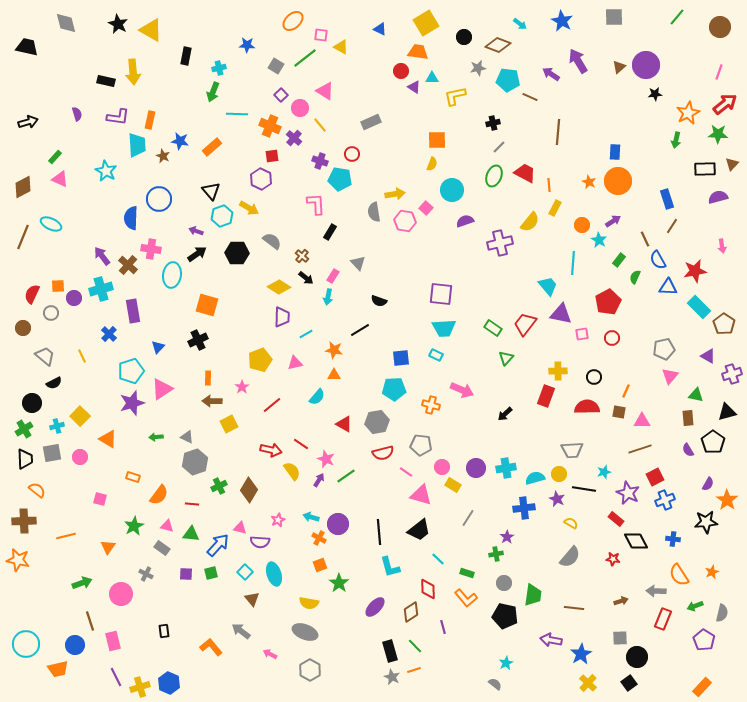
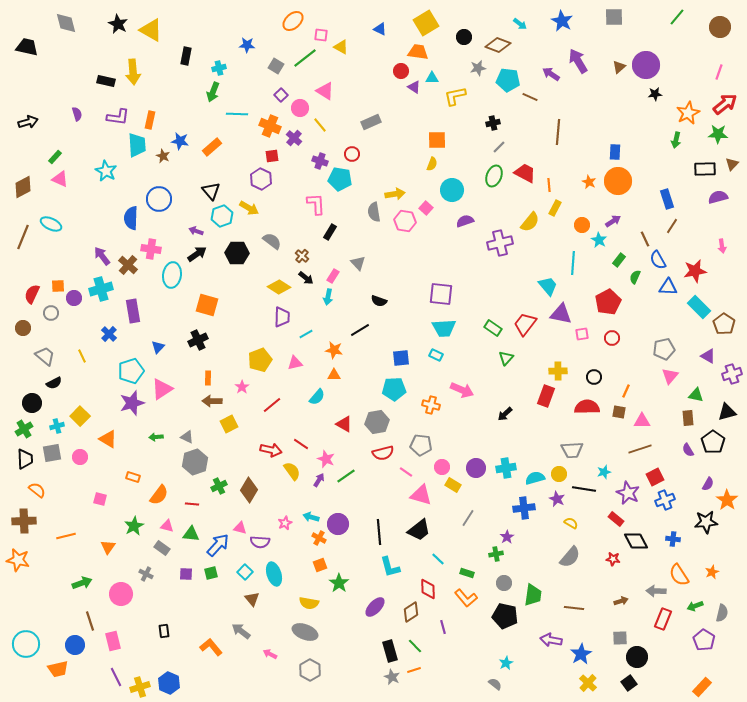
pink star at (278, 520): moved 7 px right, 3 px down
